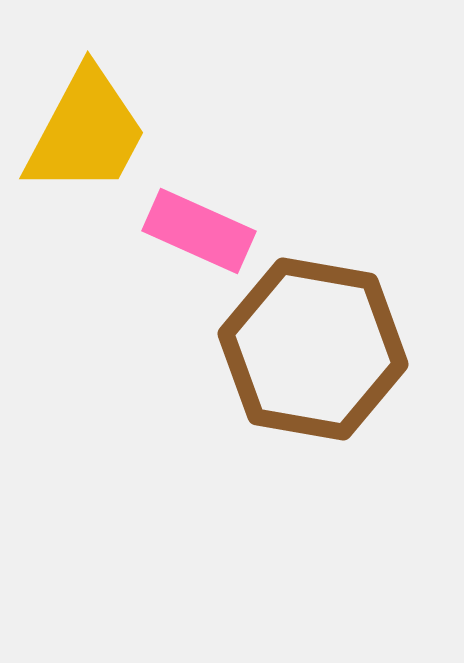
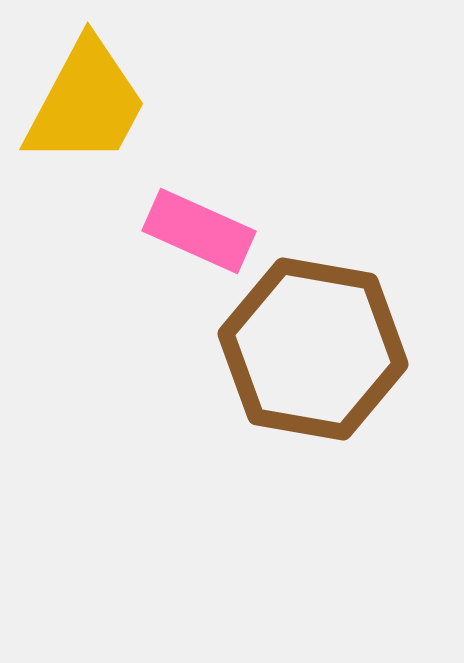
yellow trapezoid: moved 29 px up
